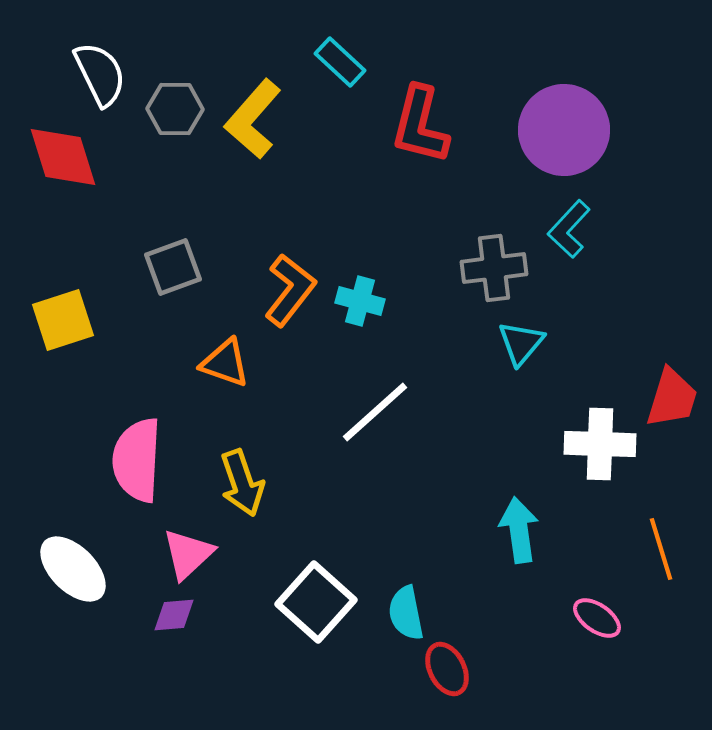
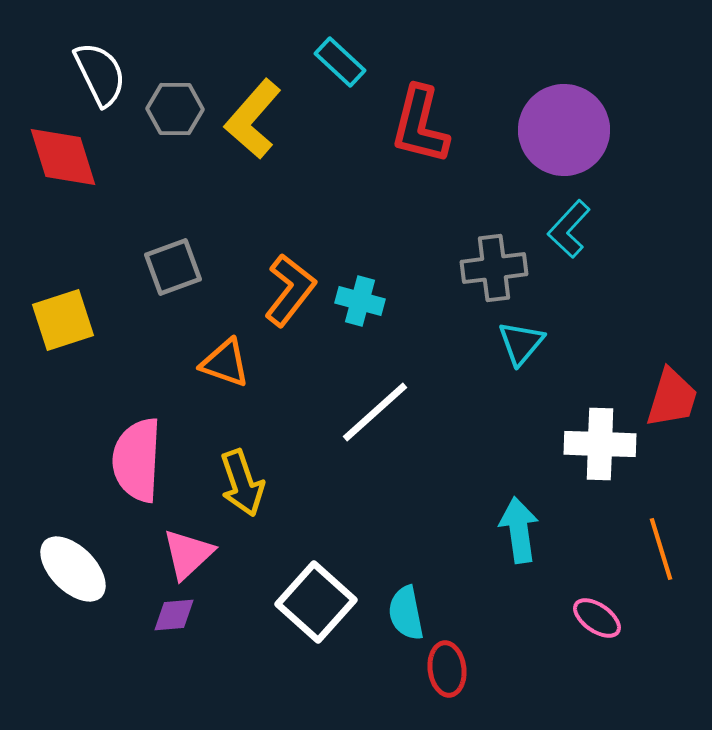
red ellipse: rotated 20 degrees clockwise
